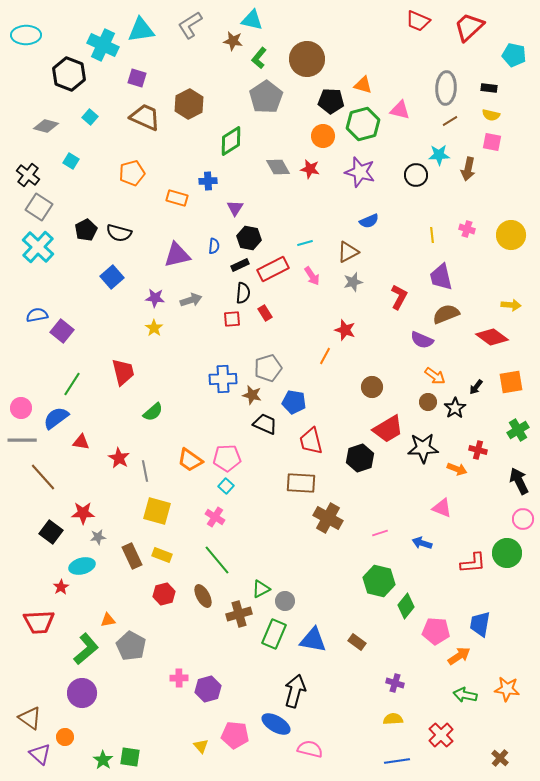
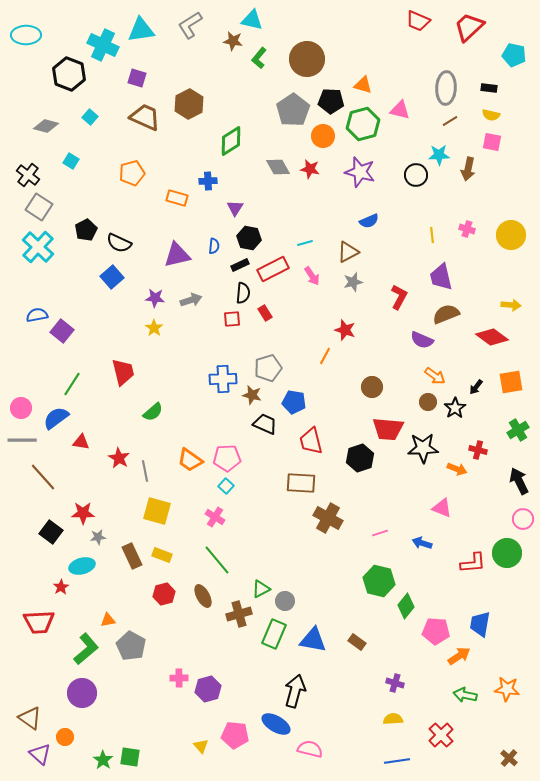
gray pentagon at (266, 97): moved 27 px right, 13 px down
black semicircle at (119, 233): moved 10 px down; rotated 10 degrees clockwise
red trapezoid at (388, 429): rotated 36 degrees clockwise
brown cross at (500, 758): moved 9 px right
